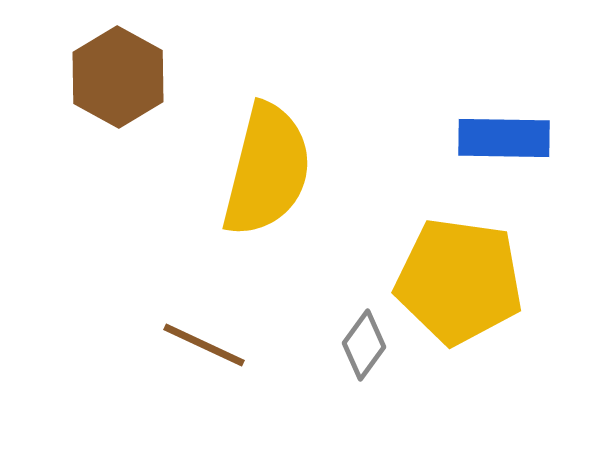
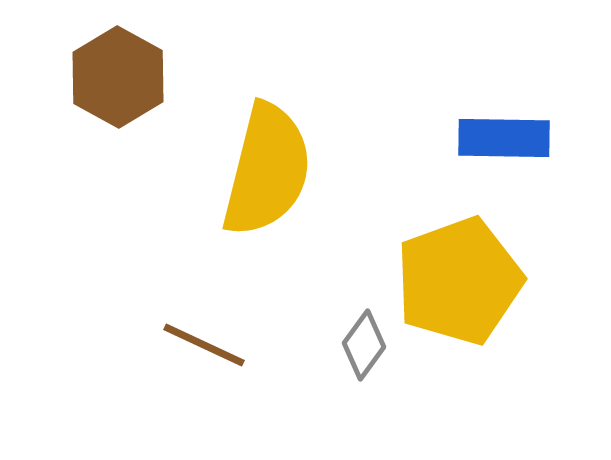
yellow pentagon: rotated 28 degrees counterclockwise
